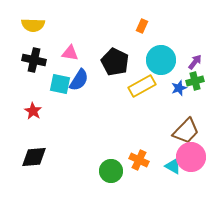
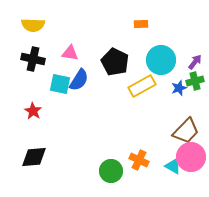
orange rectangle: moved 1 px left, 2 px up; rotated 64 degrees clockwise
black cross: moved 1 px left, 1 px up
